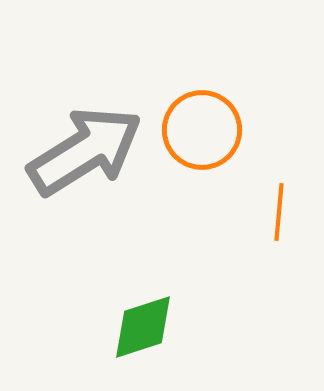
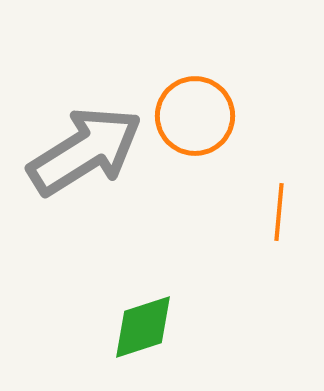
orange circle: moved 7 px left, 14 px up
